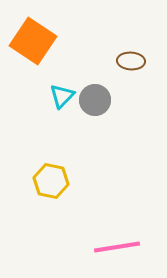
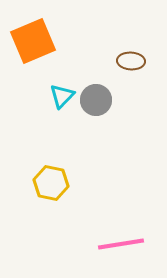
orange square: rotated 33 degrees clockwise
gray circle: moved 1 px right
yellow hexagon: moved 2 px down
pink line: moved 4 px right, 3 px up
